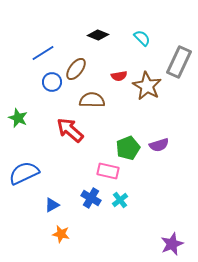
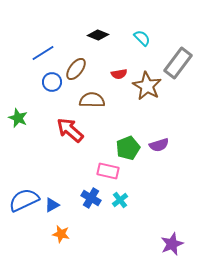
gray rectangle: moved 1 px left, 1 px down; rotated 12 degrees clockwise
red semicircle: moved 2 px up
blue semicircle: moved 27 px down
